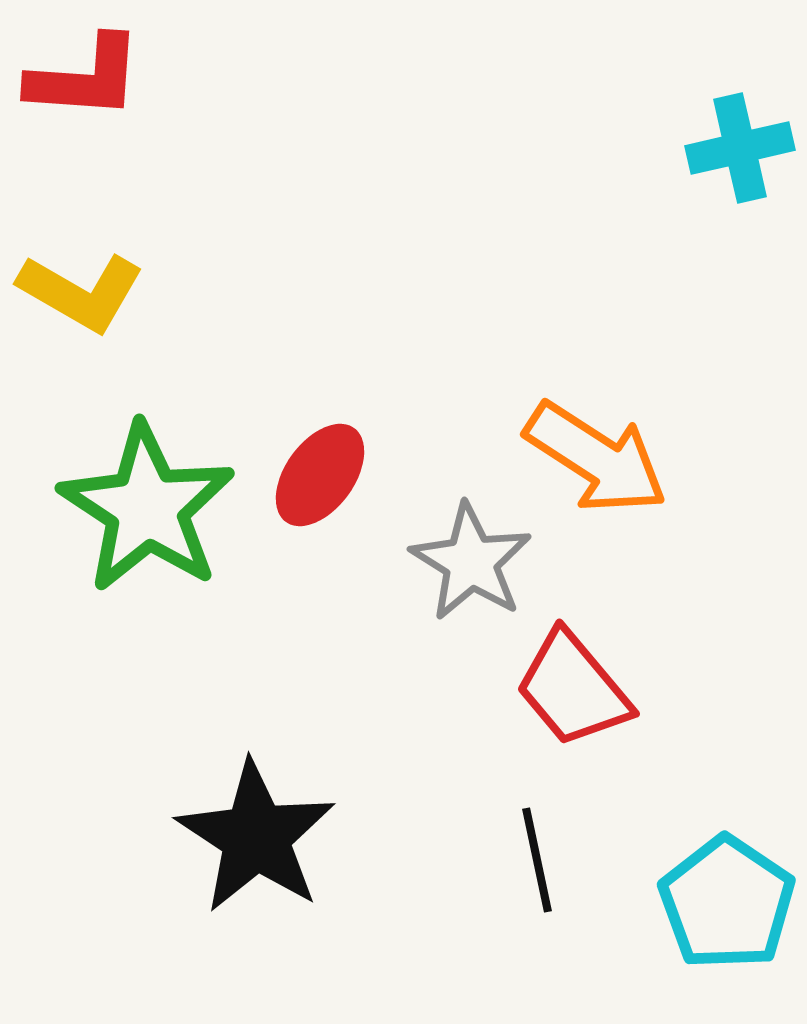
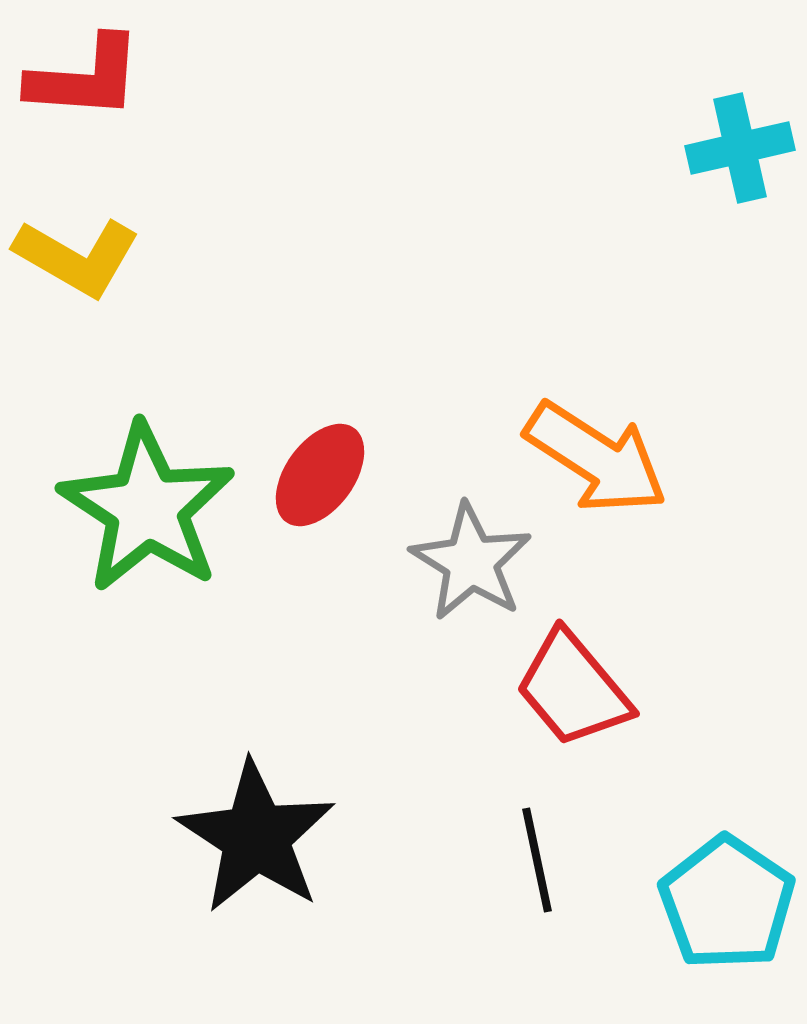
yellow L-shape: moved 4 px left, 35 px up
